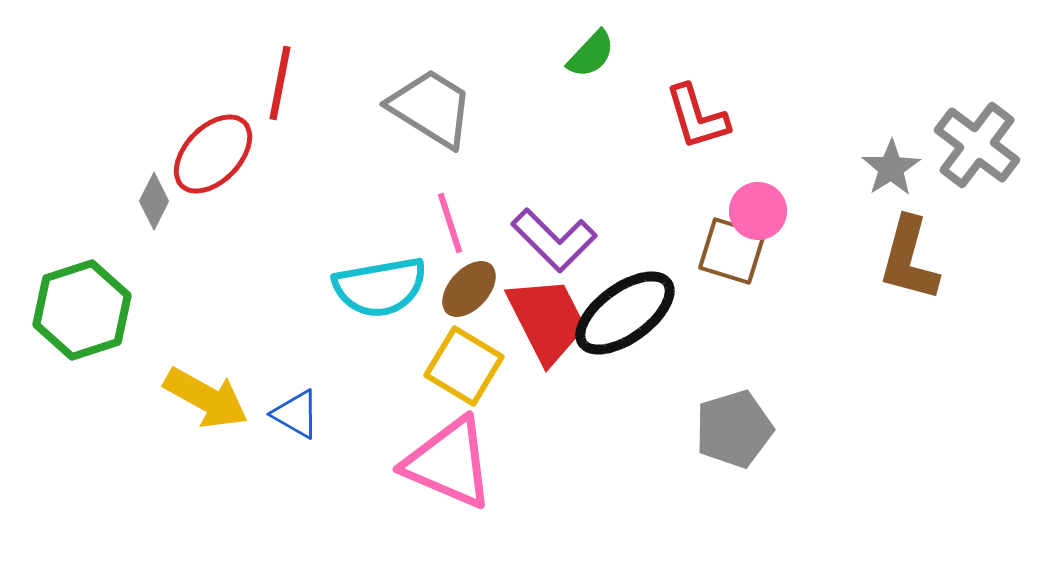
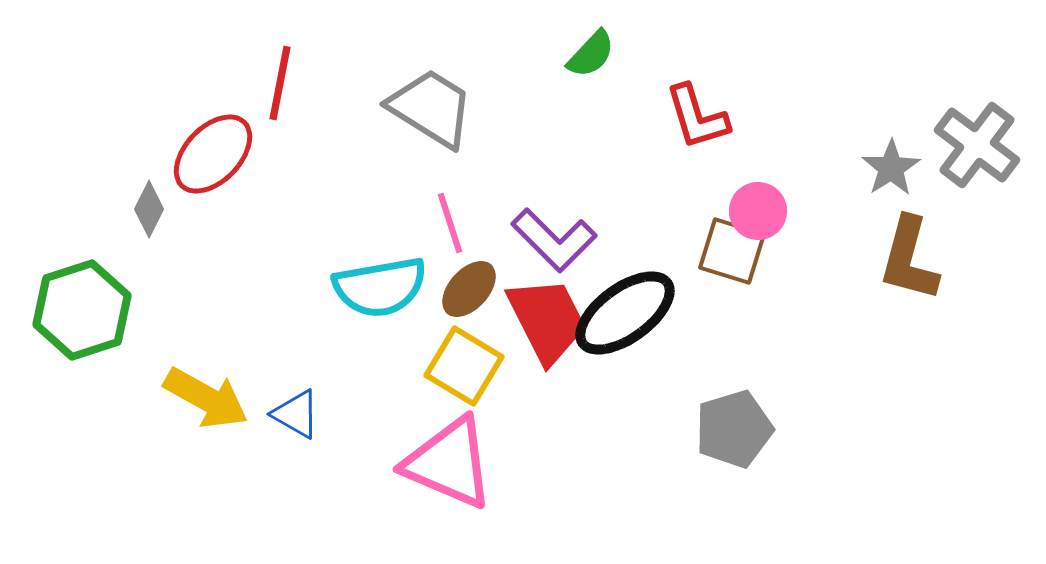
gray diamond: moved 5 px left, 8 px down
